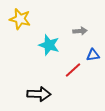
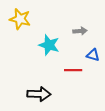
blue triangle: rotated 24 degrees clockwise
red line: rotated 42 degrees clockwise
